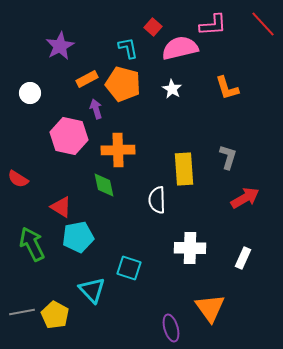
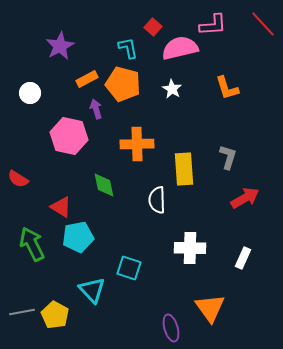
orange cross: moved 19 px right, 6 px up
